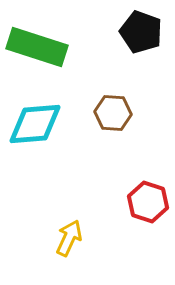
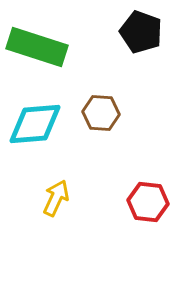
brown hexagon: moved 12 px left
red hexagon: rotated 12 degrees counterclockwise
yellow arrow: moved 13 px left, 40 px up
